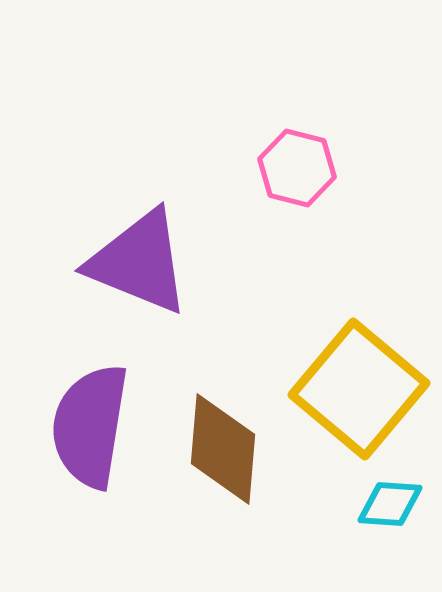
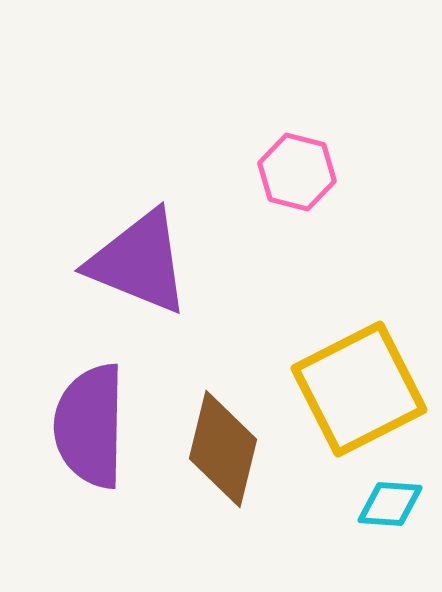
pink hexagon: moved 4 px down
yellow square: rotated 23 degrees clockwise
purple semicircle: rotated 8 degrees counterclockwise
brown diamond: rotated 9 degrees clockwise
